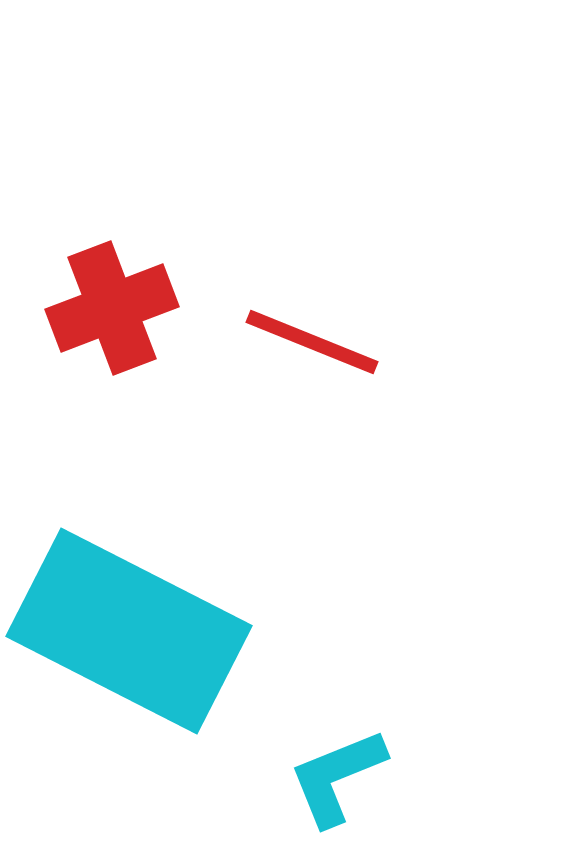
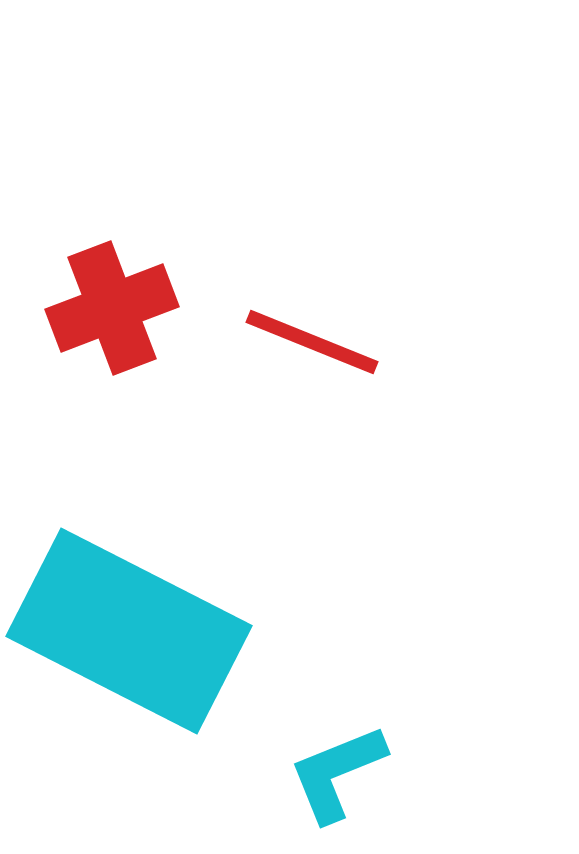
cyan L-shape: moved 4 px up
